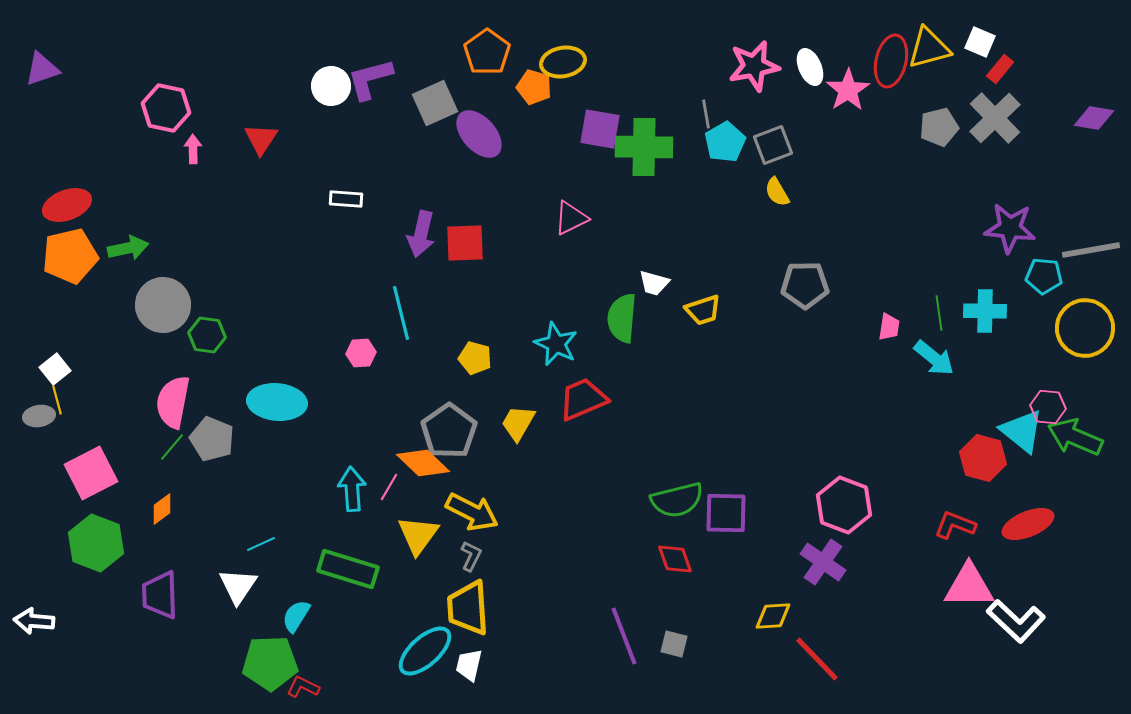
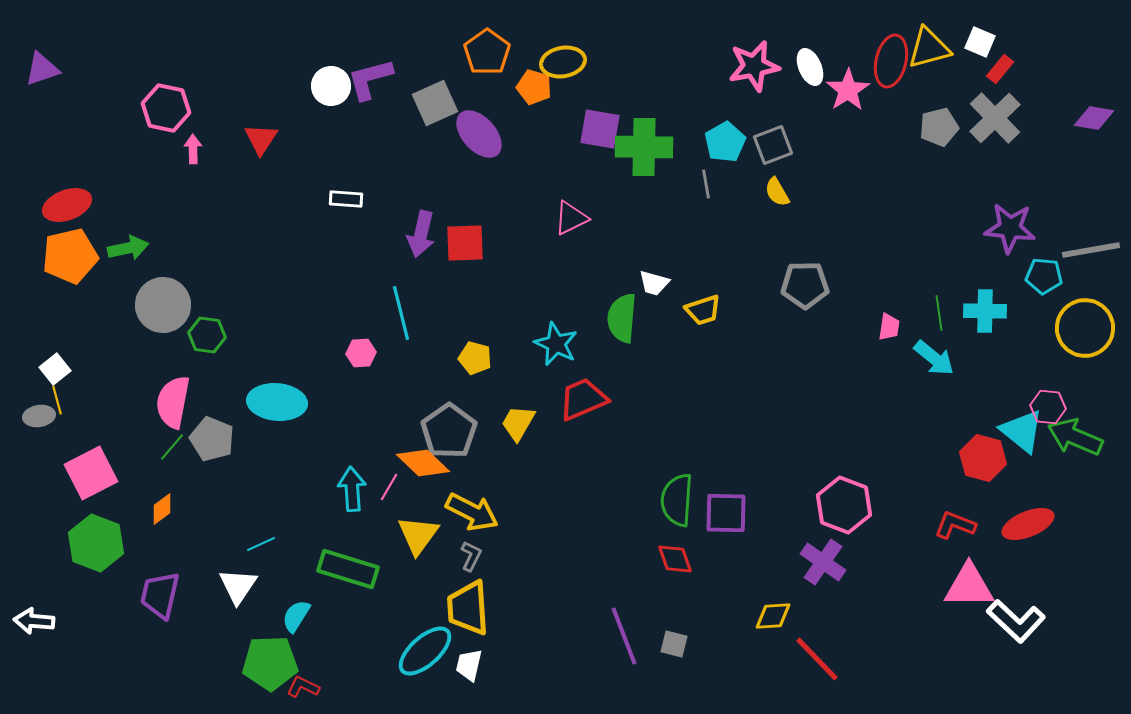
gray line at (706, 114): moved 70 px down
green semicircle at (677, 500): rotated 108 degrees clockwise
purple trapezoid at (160, 595): rotated 15 degrees clockwise
